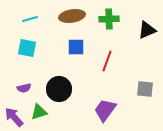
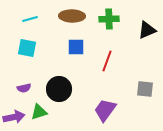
brown ellipse: rotated 10 degrees clockwise
purple arrow: rotated 120 degrees clockwise
